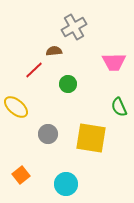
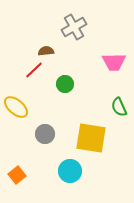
brown semicircle: moved 8 px left
green circle: moved 3 px left
gray circle: moved 3 px left
orange square: moved 4 px left
cyan circle: moved 4 px right, 13 px up
